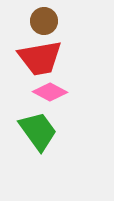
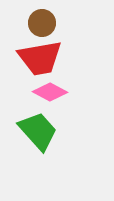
brown circle: moved 2 px left, 2 px down
green trapezoid: rotated 6 degrees counterclockwise
